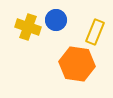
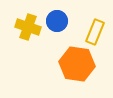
blue circle: moved 1 px right, 1 px down
